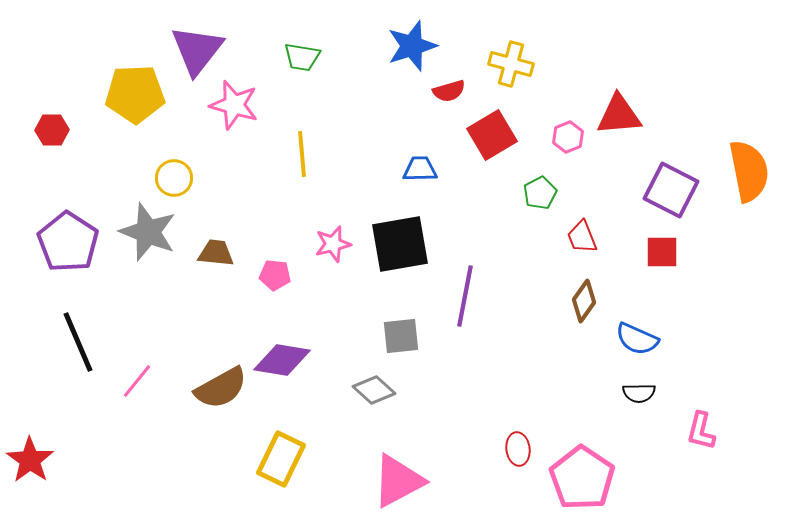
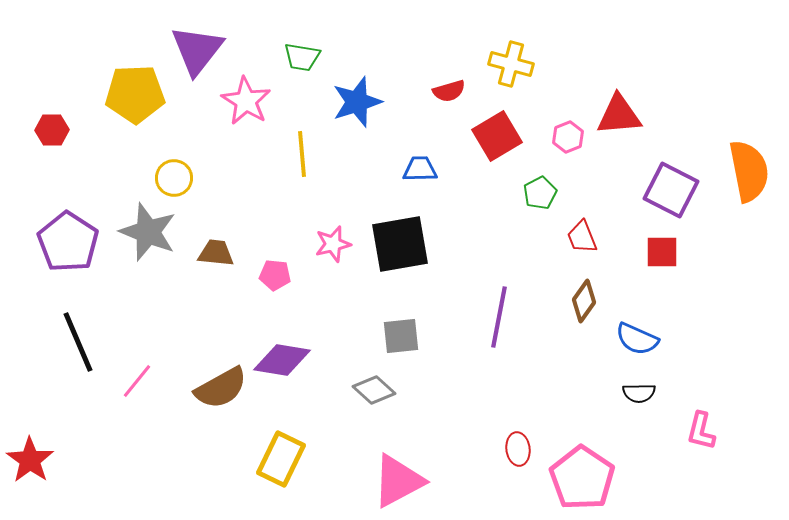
blue star at (412, 46): moved 55 px left, 56 px down
pink star at (234, 105): moved 12 px right, 4 px up; rotated 15 degrees clockwise
red square at (492, 135): moved 5 px right, 1 px down
purple line at (465, 296): moved 34 px right, 21 px down
